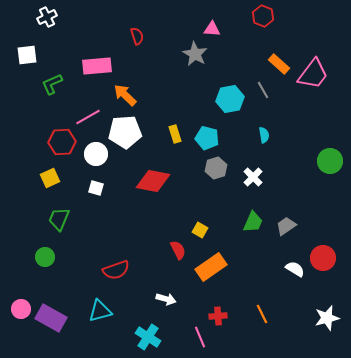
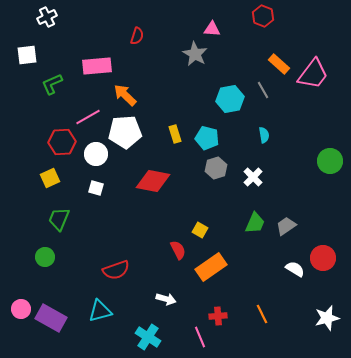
red semicircle at (137, 36): rotated 36 degrees clockwise
green trapezoid at (253, 222): moved 2 px right, 1 px down
